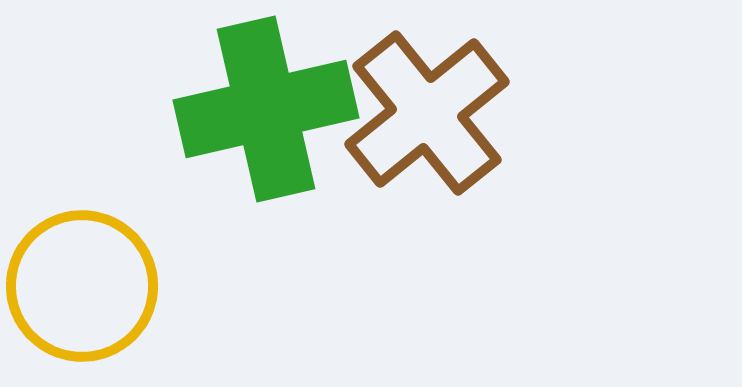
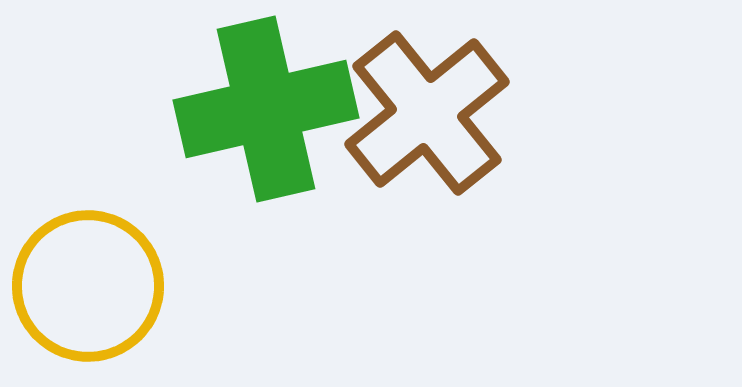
yellow circle: moved 6 px right
